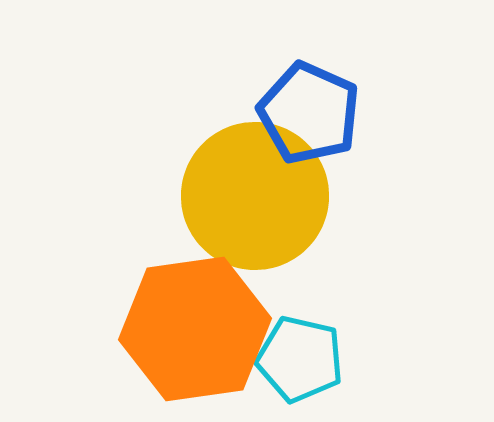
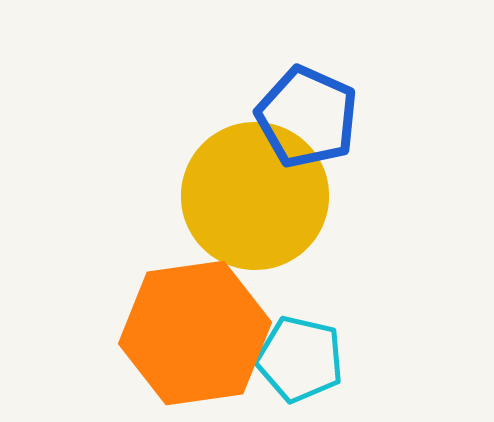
blue pentagon: moved 2 px left, 4 px down
orange hexagon: moved 4 px down
